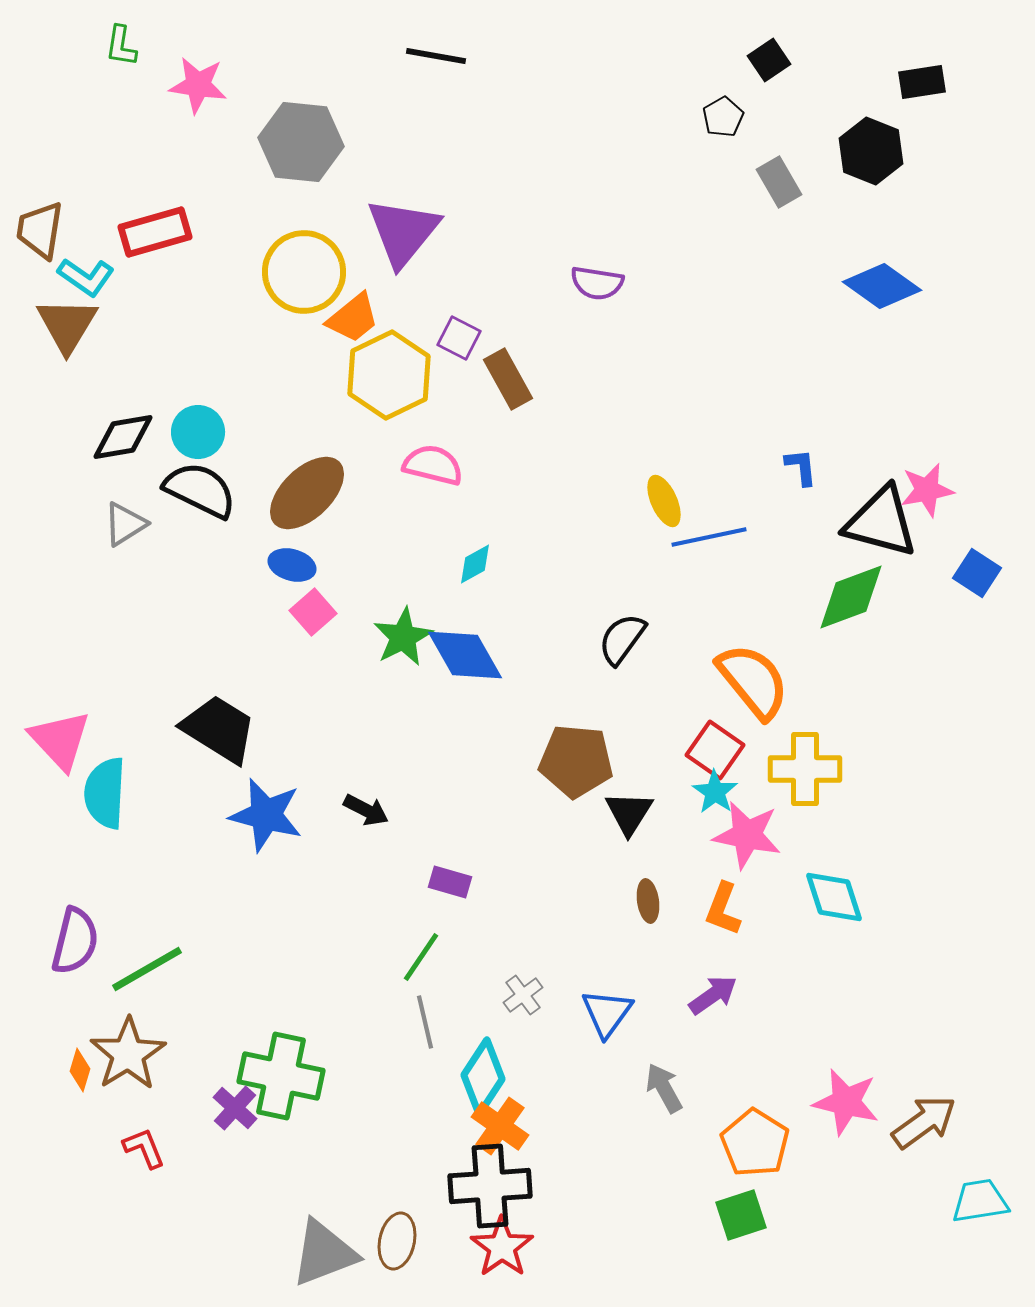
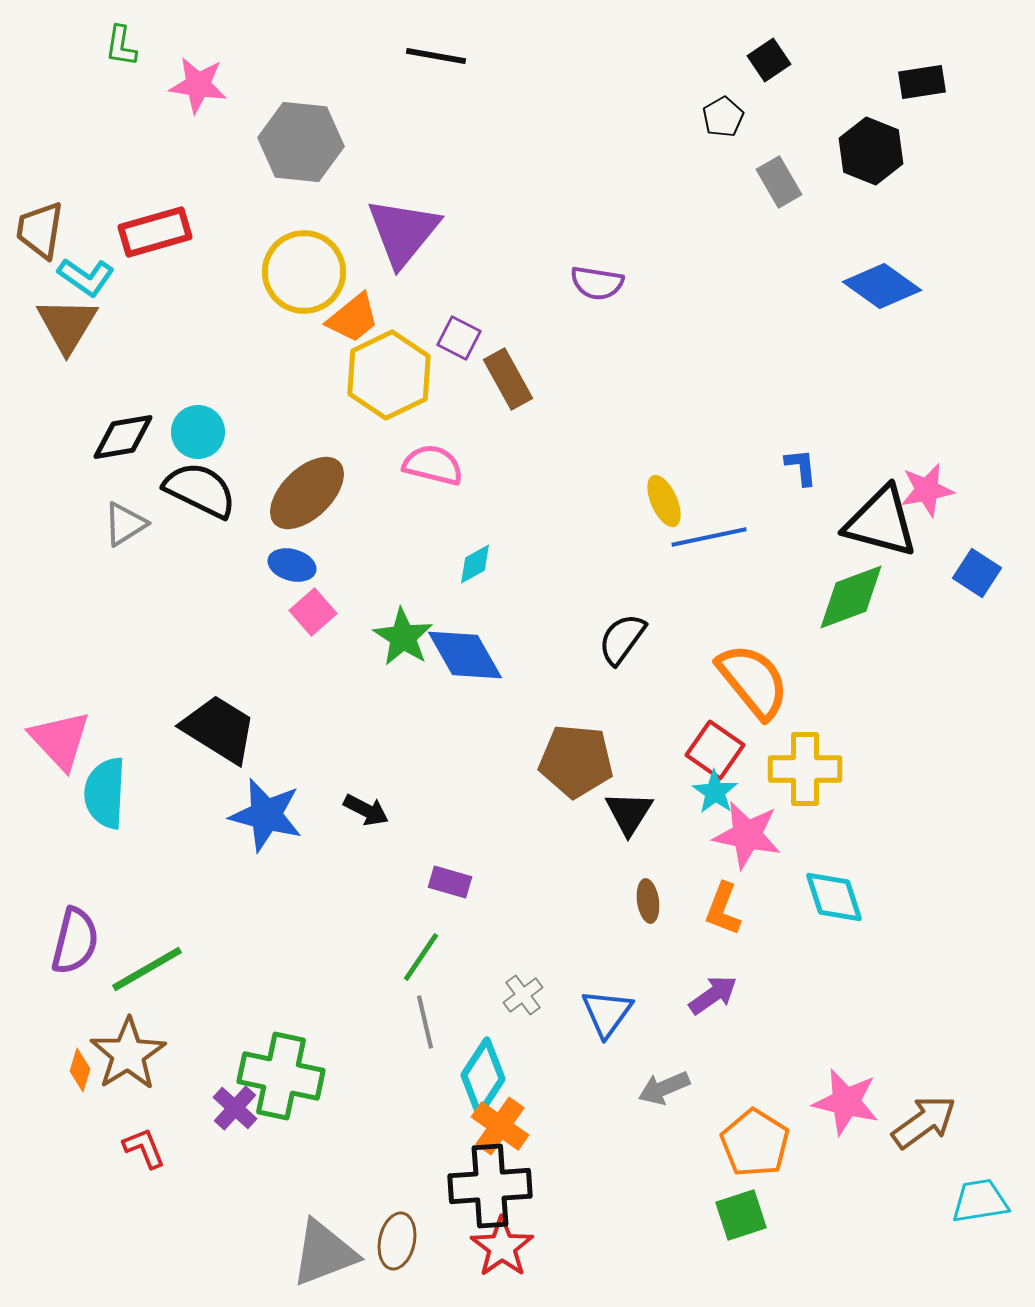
green star at (403, 637): rotated 12 degrees counterclockwise
gray arrow at (664, 1088): rotated 84 degrees counterclockwise
